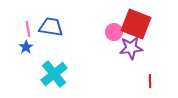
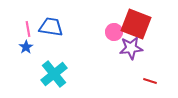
red line: rotated 72 degrees counterclockwise
